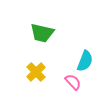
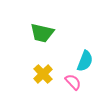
yellow cross: moved 7 px right, 2 px down
